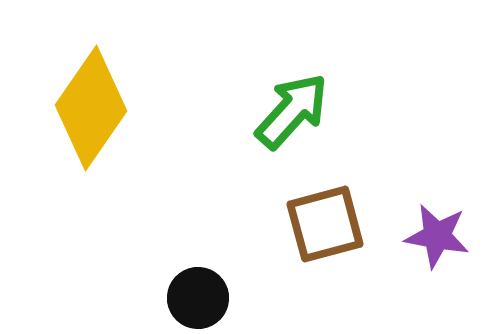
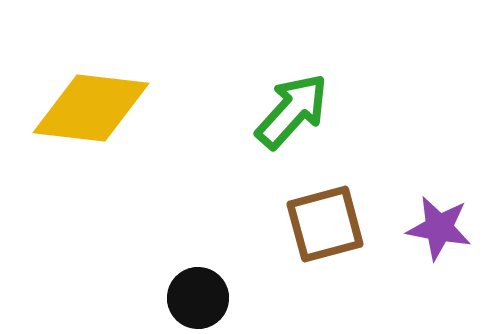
yellow diamond: rotated 62 degrees clockwise
purple star: moved 2 px right, 8 px up
